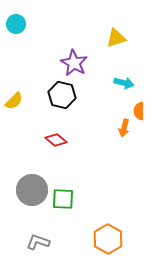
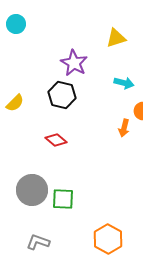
yellow semicircle: moved 1 px right, 2 px down
